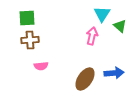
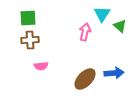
green square: moved 1 px right
pink arrow: moved 7 px left, 4 px up
brown ellipse: rotated 10 degrees clockwise
